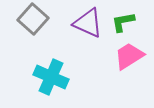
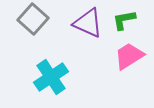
green L-shape: moved 1 px right, 2 px up
cyan cross: rotated 32 degrees clockwise
